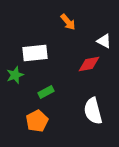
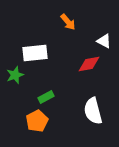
green rectangle: moved 5 px down
